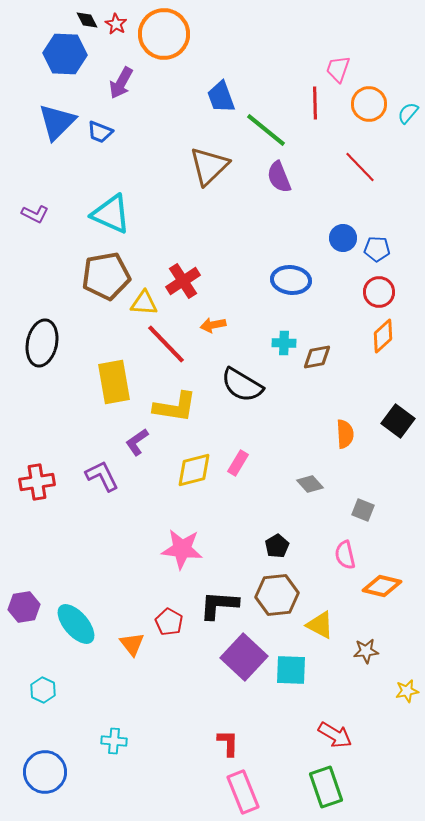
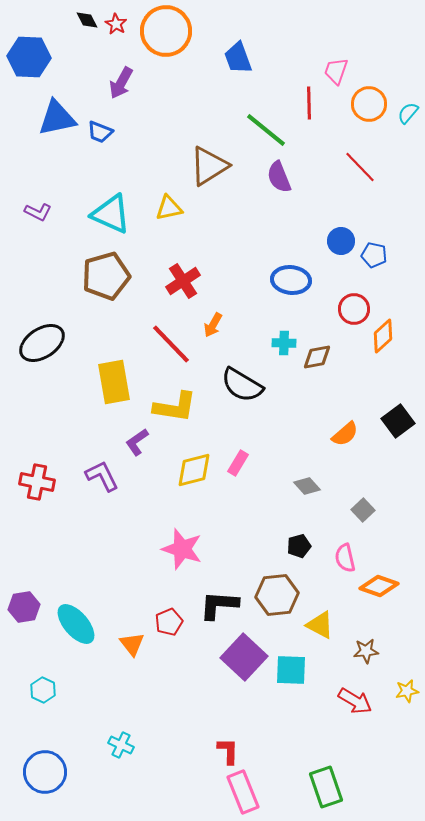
orange circle at (164, 34): moved 2 px right, 3 px up
blue hexagon at (65, 54): moved 36 px left, 3 px down
pink trapezoid at (338, 69): moved 2 px left, 2 px down
blue trapezoid at (221, 97): moved 17 px right, 39 px up
red line at (315, 103): moved 6 px left
blue triangle at (57, 122): moved 4 px up; rotated 33 degrees clockwise
brown triangle at (209, 166): rotated 12 degrees clockwise
purple L-shape at (35, 214): moved 3 px right, 2 px up
blue circle at (343, 238): moved 2 px left, 3 px down
blue pentagon at (377, 249): moved 3 px left, 6 px down; rotated 10 degrees clockwise
brown pentagon at (106, 276): rotated 6 degrees counterclockwise
red circle at (379, 292): moved 25 px left, 17 px down
yellow triangle at (144, 303): moved 25 px right, 95 px up; rotated 16 degrees counterclockwise
orange arrow at (213, 325): rotated 50 degrees counterclockwise
black ellipse at (42, 343): rotated 45 degrees clockwise
red line at (166, 344): moved 5 px right
black square at (398, 421): rotated 16 degrees clockwise
orange semicircle at (345, 434): rotated 52 degrees clockwise
red cross at (37, 482): rotated 20 degrees clockwise
gray diamond at (310, 484): moved 3 px left, 2 px down
gray square at (363, 510): rotated 25 degrees clockwise
black pentagon at (277, 546): moved 22 px right; rotated 15 degrees clockwise
pink star at (182, 549): rotated 12 degrees clockwise
pink semicircle at (345, 555): moved 3 px down
orange diamond at (382, 586): moved 3 px left; rotated 6 degrees clockwise
red pentagon at (169, 622): rotated 20 degrees clockwise
red arrow at (335, 735): moved 20 px right, 34 px up
cyan cross at (114, 741): moved 7 px right, 4 px down; rotated 20 degrees clockwise
red L-shape at (228, 743): moved 8 px down
